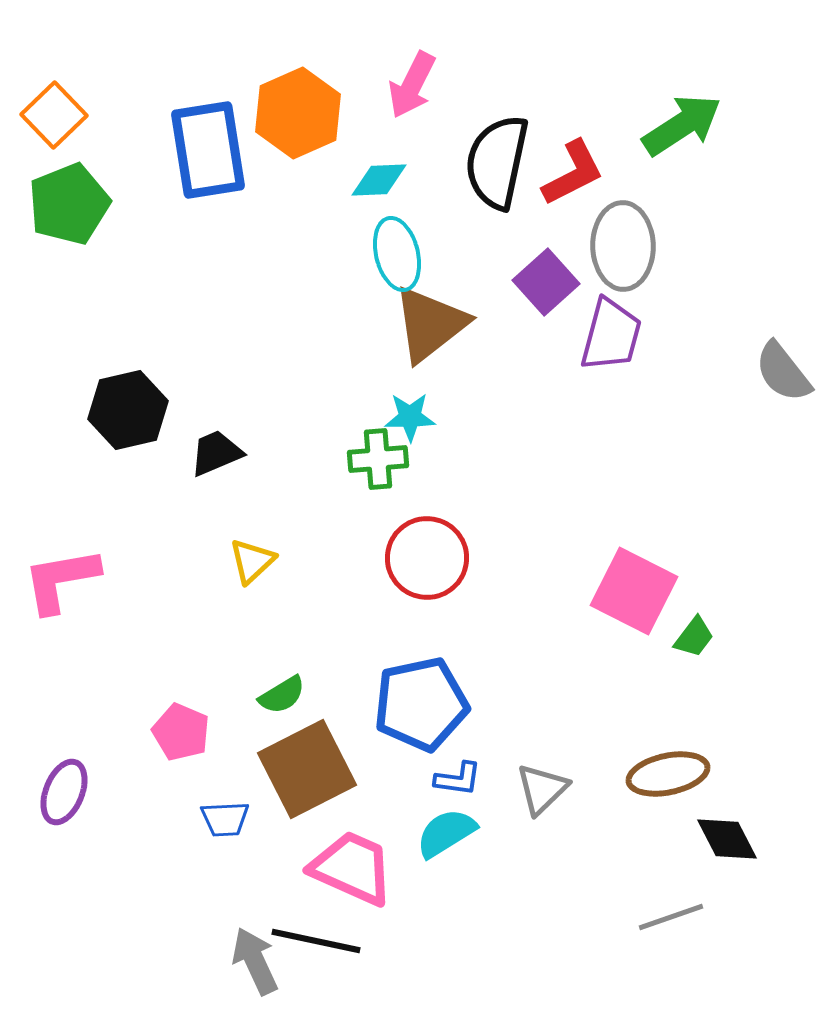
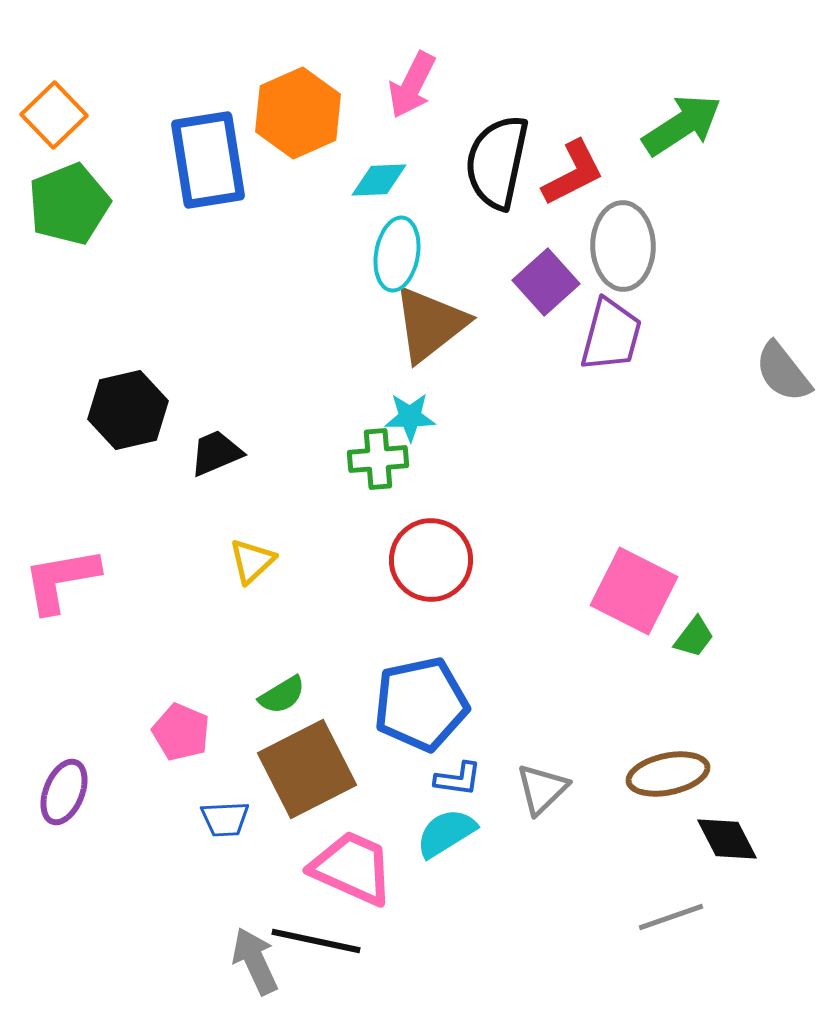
blue rectangle: moved 10 px down
cyan ellipse: rotated 24 degrees clockwise
red circle: moved 4 px right, 2 px down
